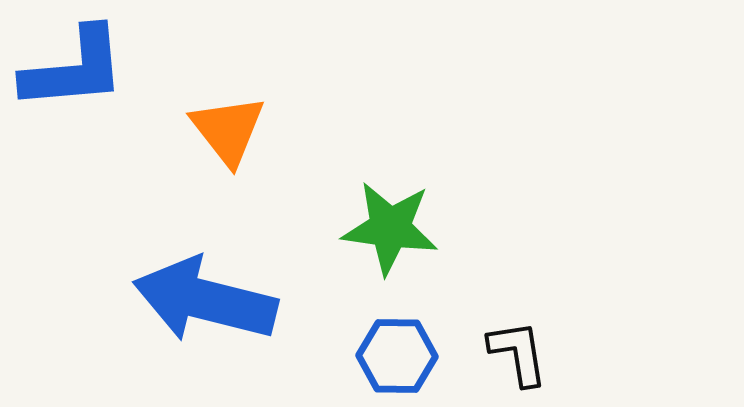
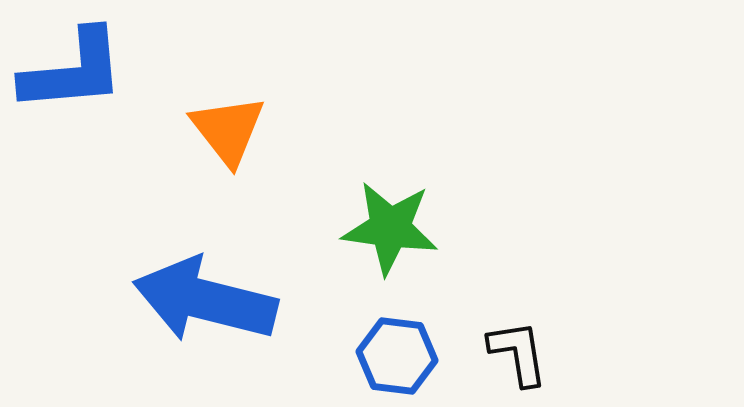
blue L-shape: moved 1 px left, 2 px down
blue hexagon: rotated 6 degrees clockwise
